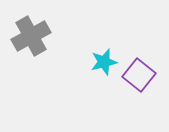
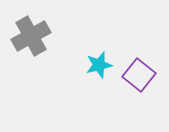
cyan star: moved 5 px left, 3 px down
